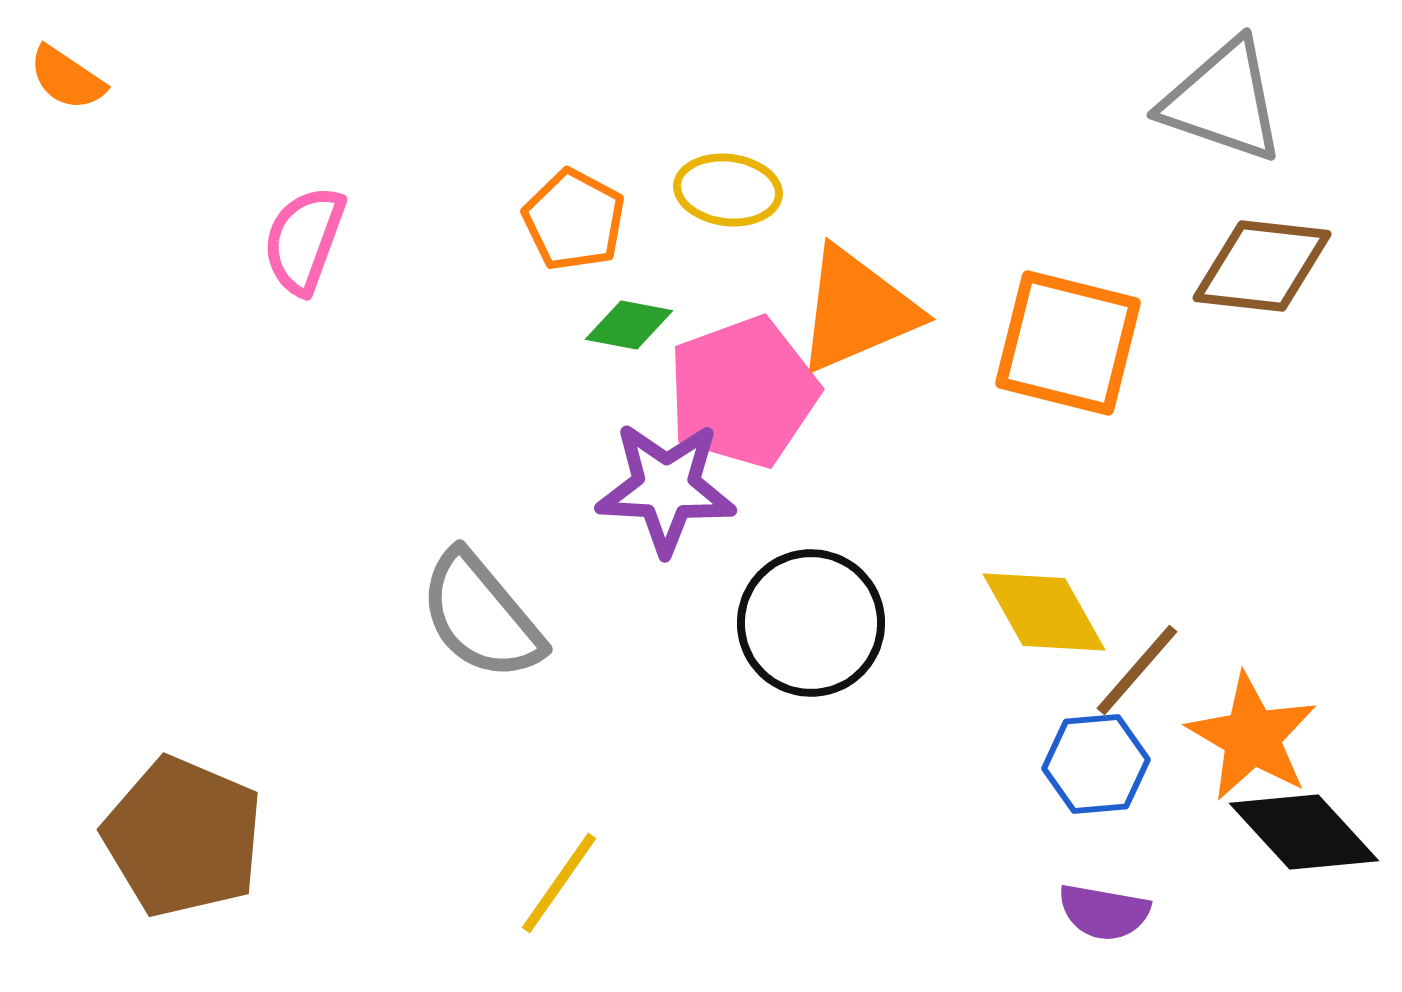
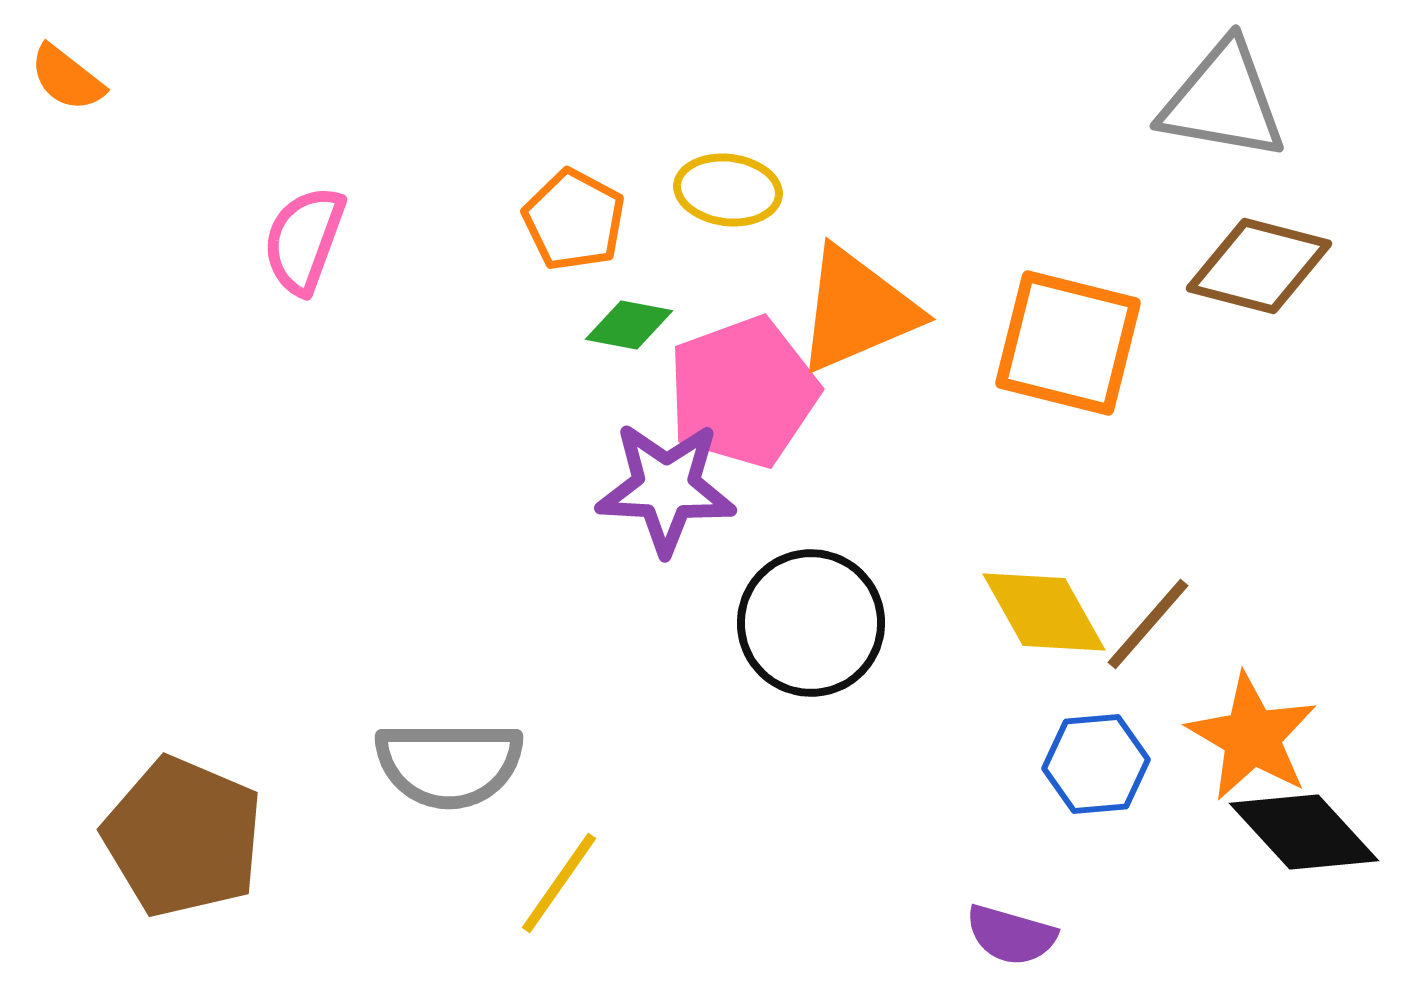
orange semicircle: rotated 4 degrees clockwise
gray triangle: rotated 9 degrees counterclockwise
brown diamond: moved 3 px left; rotated 8 degrees clockwise
gray semicircle: moved 32 px left, 148 px down; rotated 50 degrees counterclockwise
brown line: moved 11 px right, 46 px up
purple semicircle: moved 93 px left, 23 px down; rotated 6 degrees clockwise
